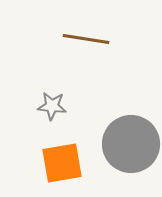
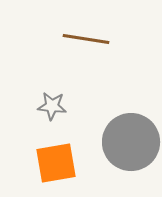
gray circle: moved 2 px up
orange square: moved 6 px left
